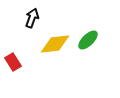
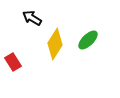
black arrow: rotated 78 degrees counterclockwise
yellow diamond: rotated 52 degrees counterclockwise
